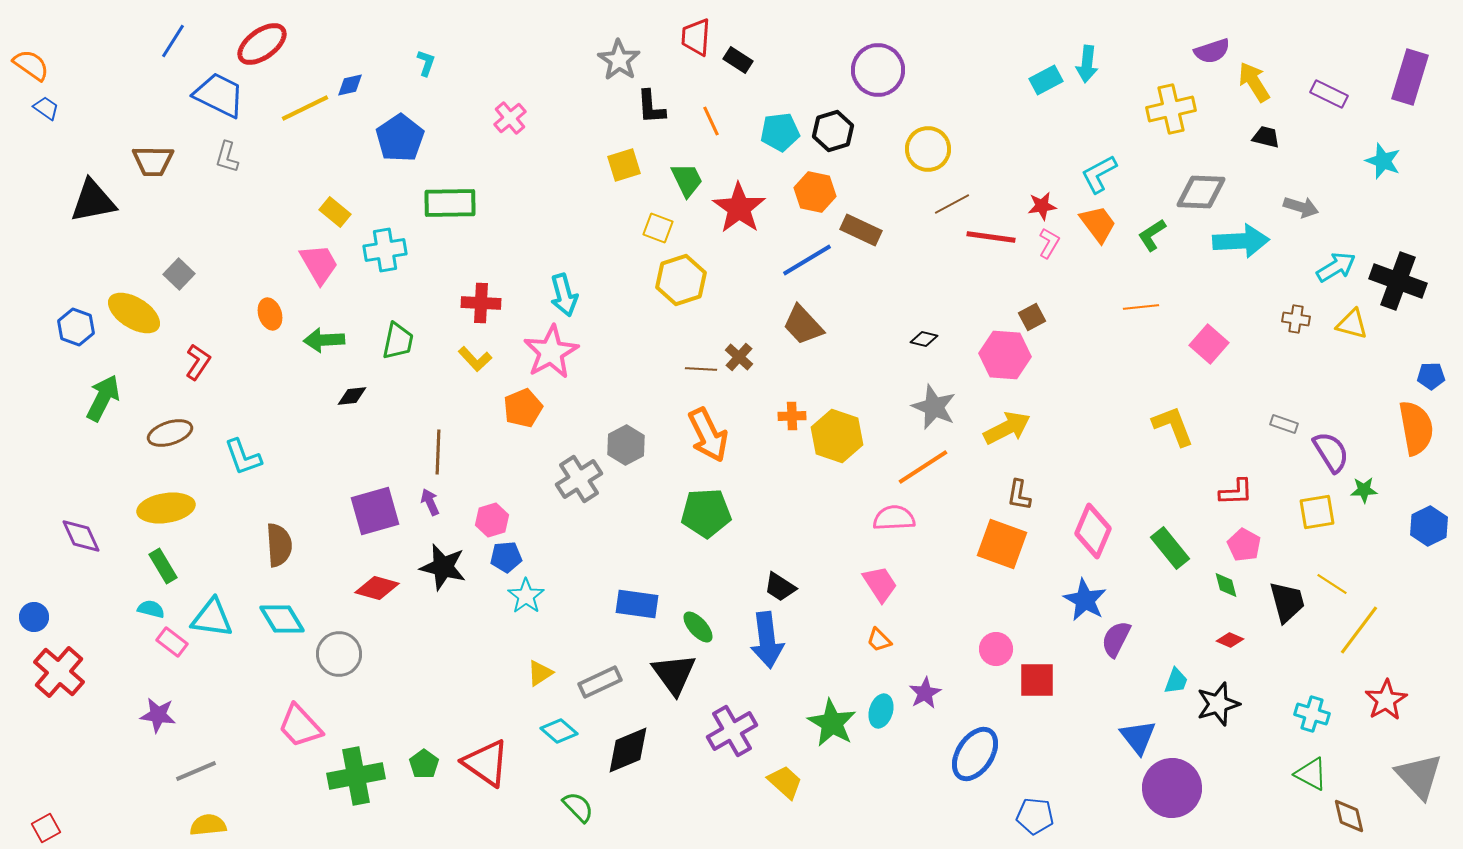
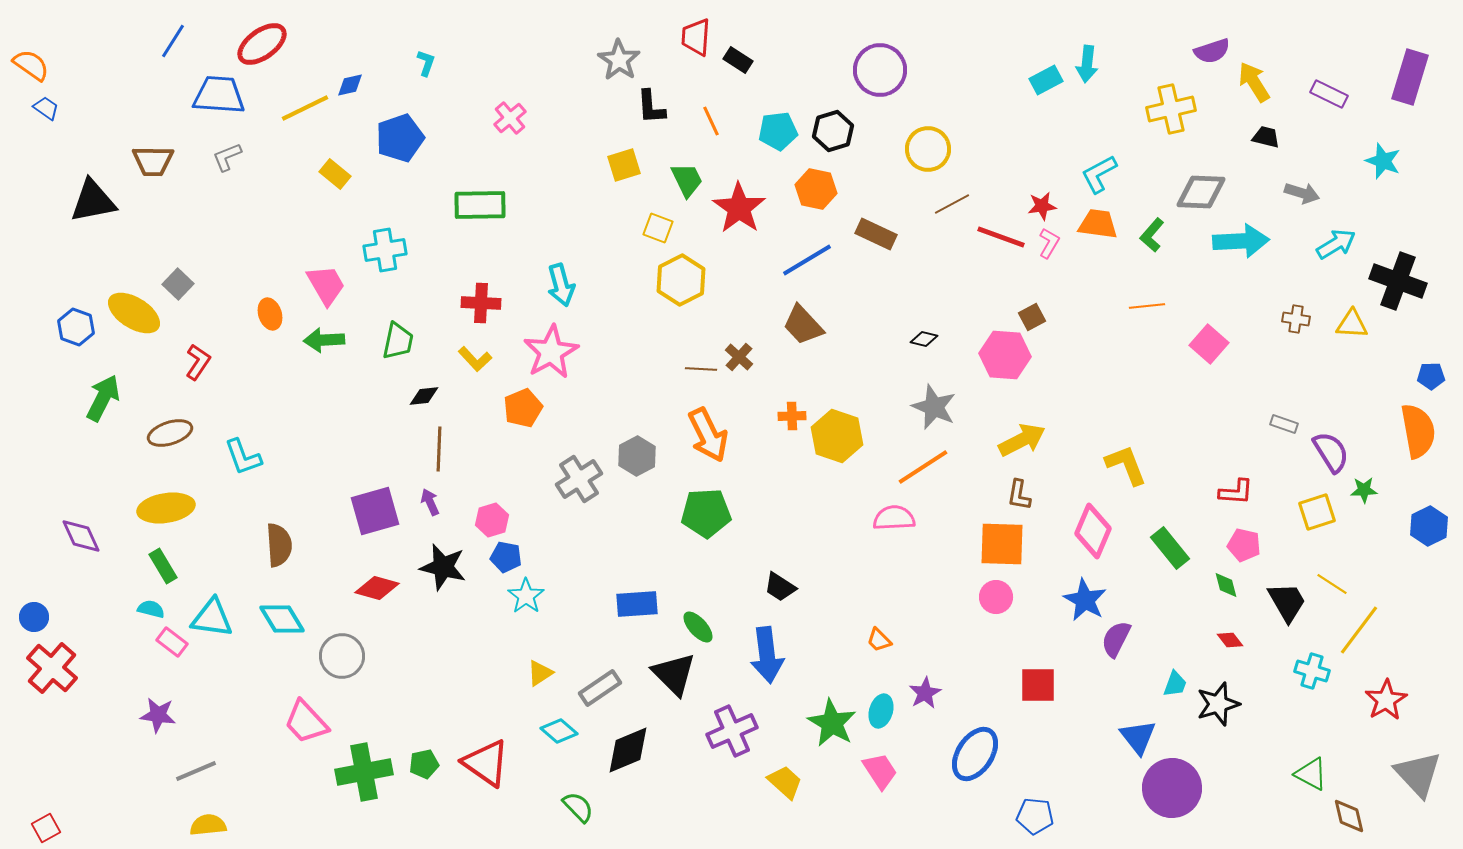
purple circle at (878, 70): moved 2 px right
blue trapezoid at (219, 95): rotated 22 degrees counterclockwise
cyan pentagon at (780, 132): moved 2 px left, 1 px up
blue pentagon at (400, 138): rotated 15 degrees clockwise
gray L-shape at (227, 157): rotated 52 degrees clockwise
orange hexagon at (815, 192): moved 1 px right, 3 px up
green rectangle at (450, 203): moved 30 px right, 2 px down
gray arrow at (1301, 207): moved 1 px right, 14 px up
yellow rectangle at (335, 212): moved 38 px up
orange trapezoid at (1098, 224): rotated 45 degrees counterclockwise
brown rectangle at (861, 230): moved 15 px right, 4 px down
green L-shape at (1152, 235): rotated 16 degrees counterclockwise
red line at (991, 237): moved 10 px right; rotated 12 degrees clockwise
pink trapezoid at (319, 264): moved 7 px right, 21 px down
cyan arrow at (1336, 267): moved 23 px up
gray square at (179, 274): moved 1 px left, 10 px down
yellow hexagon at (681, 280): rotated 9 degrees counterclockwise
cyan arrow at (564, 295): moved 3 px left, 10 px up
orange line at (1141, 307): moved 6 px right, 1 px up
yellow triangle at (1352, 324): rotated 12 degrees counterclockwise
black diamond at (352, 396): moved 72 px right
yellow L-shape at (1173, 426): moved 47 px left, 39 px down
yellow arrow at (1007, 428): moved 15 px right, 12 px down
orange semicircle at (1416, 428): moved 2 px right, 3 px down
gray hexagon at (626, 445): moved 11 px right, 11 px down
brown line at (438, 452): moved 1 px right, 3 px up
red L-shape at (1236, 492): rotated 6 degrees clockwise
yellow square at (1317, 512): rotated 9 degrees counterclockwise
orange square at (1002, 544): rotated 18 degrees counterclockwise
pink pentagon at (1244, 545): rotated 16 degrees counterclockwise
blue pentagon at (506, 557): rotated 16 degrees clockwise
pink trapezoid at (880, 584): moved 187 px down
black trapezoid at (1287, 602): rotated 15 degrees counterclockwise
blue rectangle at (637, 604): rotated 12 degrees counterclockwise
blue arrow at (767, 640): moved 15 px down
red diamond at (1230, 640): rotated 28 degrees clockwise
pink circle at (996, 649): moved 52 px up
gray circle at (339, 654): moved 3 px right, 2 px down
red cross at (59, 672): moved 7 px left, 4 px up
black triangle at (674, 674): rotated 9 degrees counterclockwise
red square at (1037, 680): moved 1 px right, 5 px down
cyan trapezoid at (1176, 681): moved 1 px left, 3 px down
gray rectangle at (600, 682): moved 6 px down; rotated 9 degrees counterclockwise
cyan cross at (1312, 714): moved 43 px up
pink trapezoid at (300, 726): moved 6 px right, 4 px up
purple cross at (732, 731): rotated 6 degrees clockwise
green pentagon at (424, 764): rotated 24 degrees clockwise
green cross at (356, 776): moved 8 px right, 4 px up
gray triangle at (1419, 776): moved 1 px left, 2 px up
